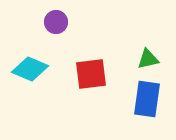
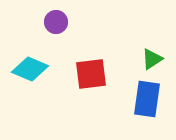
green triangle: moved 4 px right; rotated 20 degrees counterclockwise
